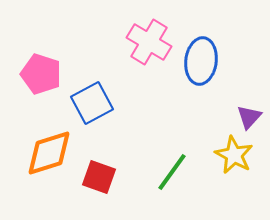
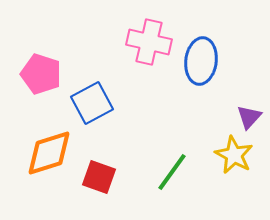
pink cross: rotated 18 degrees counterclockwise
